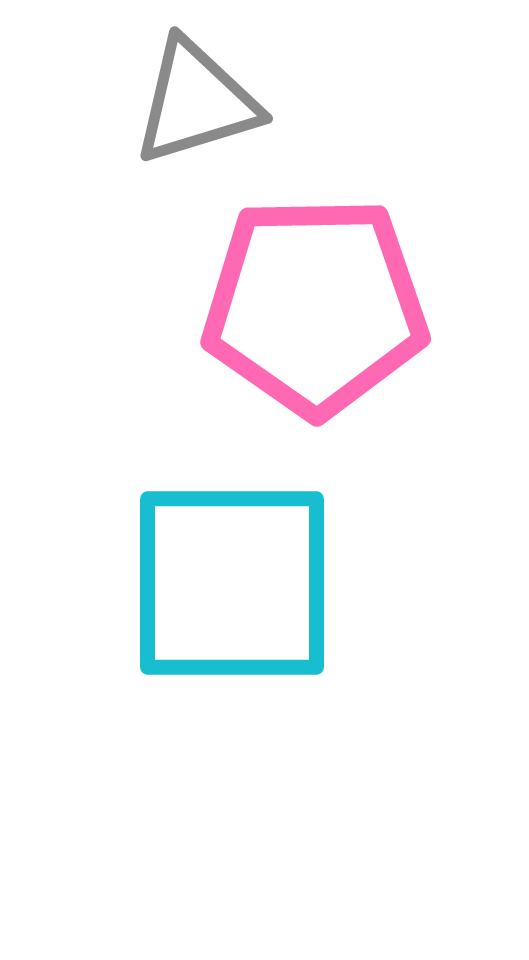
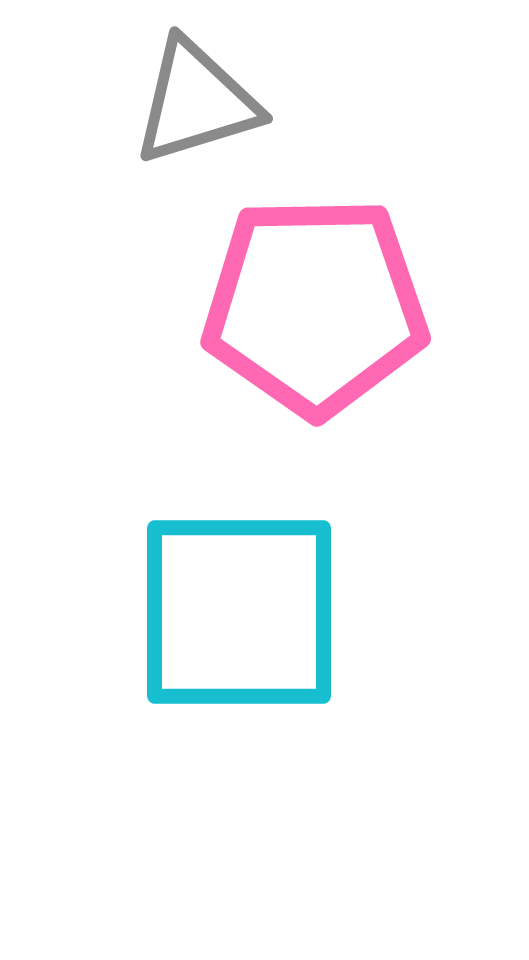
cyan square: moved 7 px right, 29 px down
